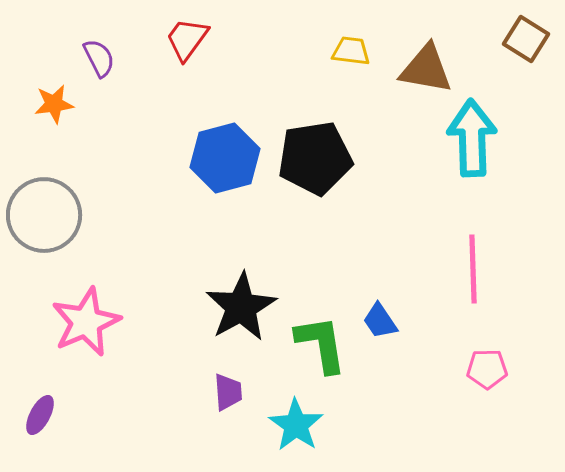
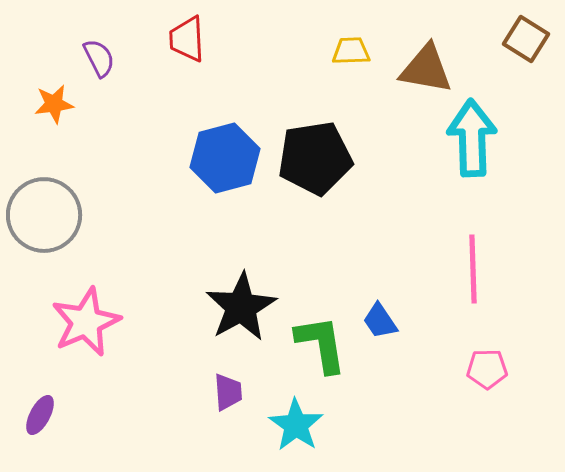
red trapezoid: rotated 39 degrees counterclockwise
yellow trapezoid: rotated 9 degrees counterclockwise
